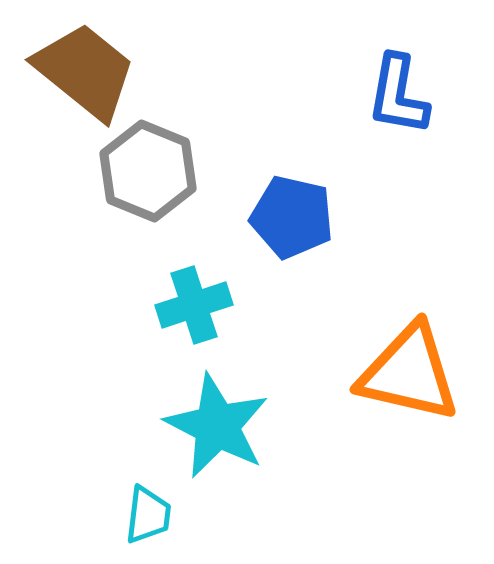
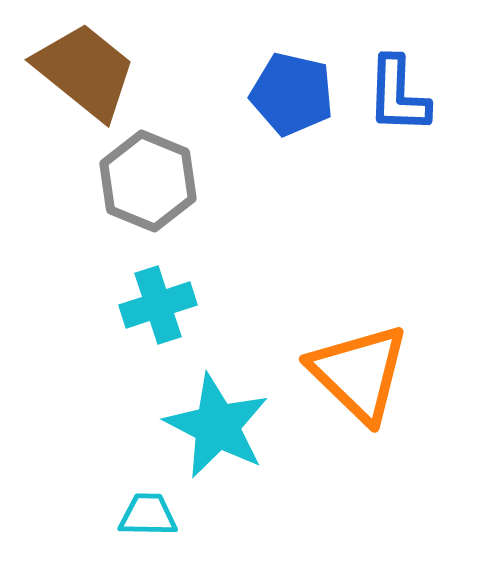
blue L-shape: rotated 8 degrees counterclockwise
gray hexagon: moved 10 px down
blue pentagon: moved 123 px up
cyan cross: moved 36 px left
orange triangle: moved 50 px left; rotated 31 degrees clockwise
cyan trapezoid: rotated 96 degrees counterclockwise
